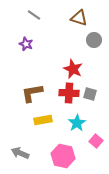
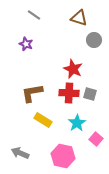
yellow rectangle: rotated 42 degrees clockwise
pink square: moved 2 px up
